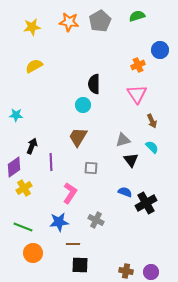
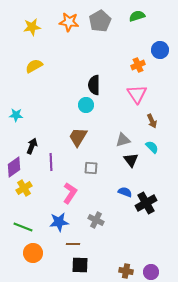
black semicircle: moved 1 px down
cyan circle: moved 3 px right
